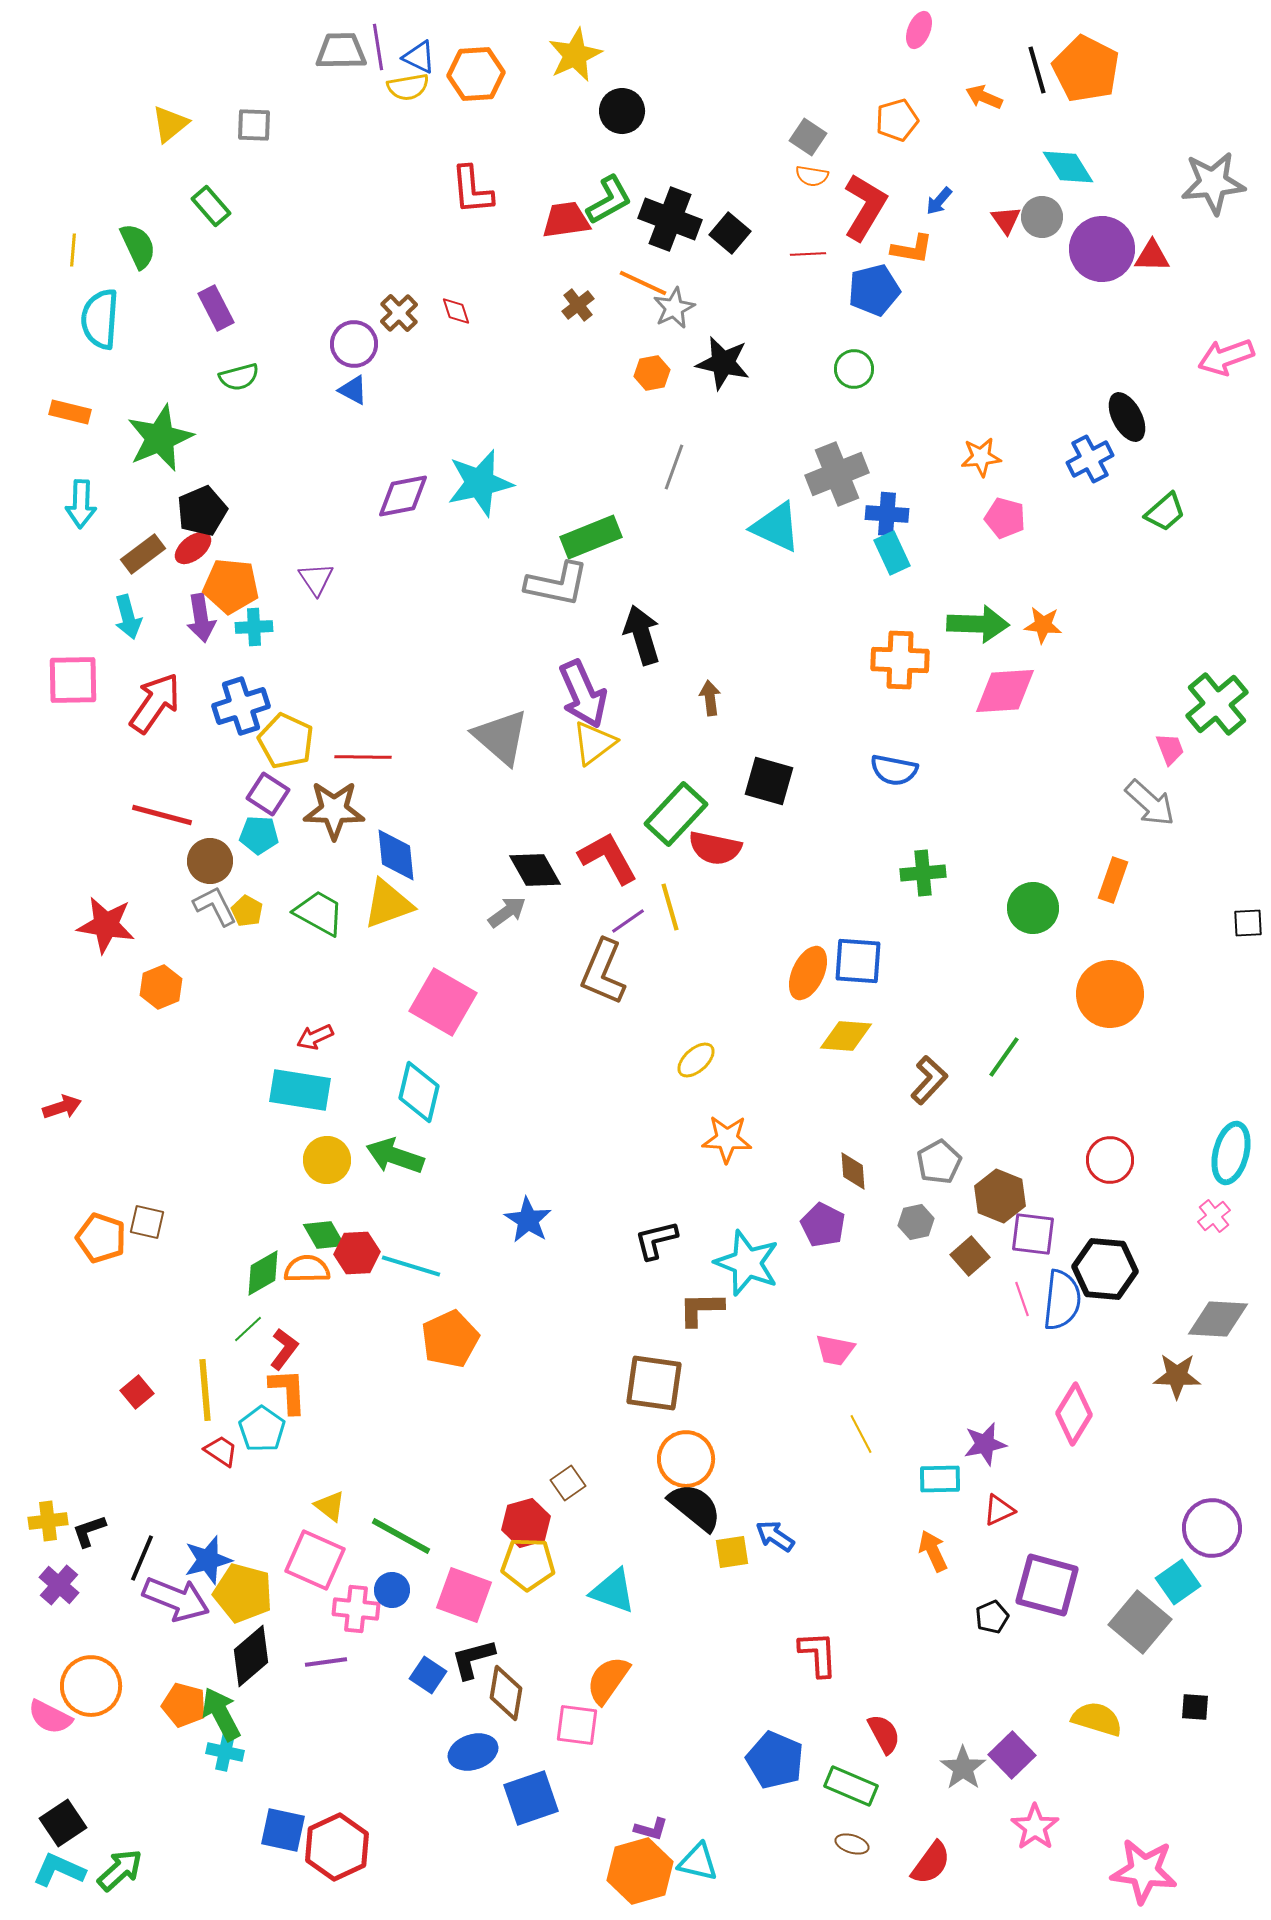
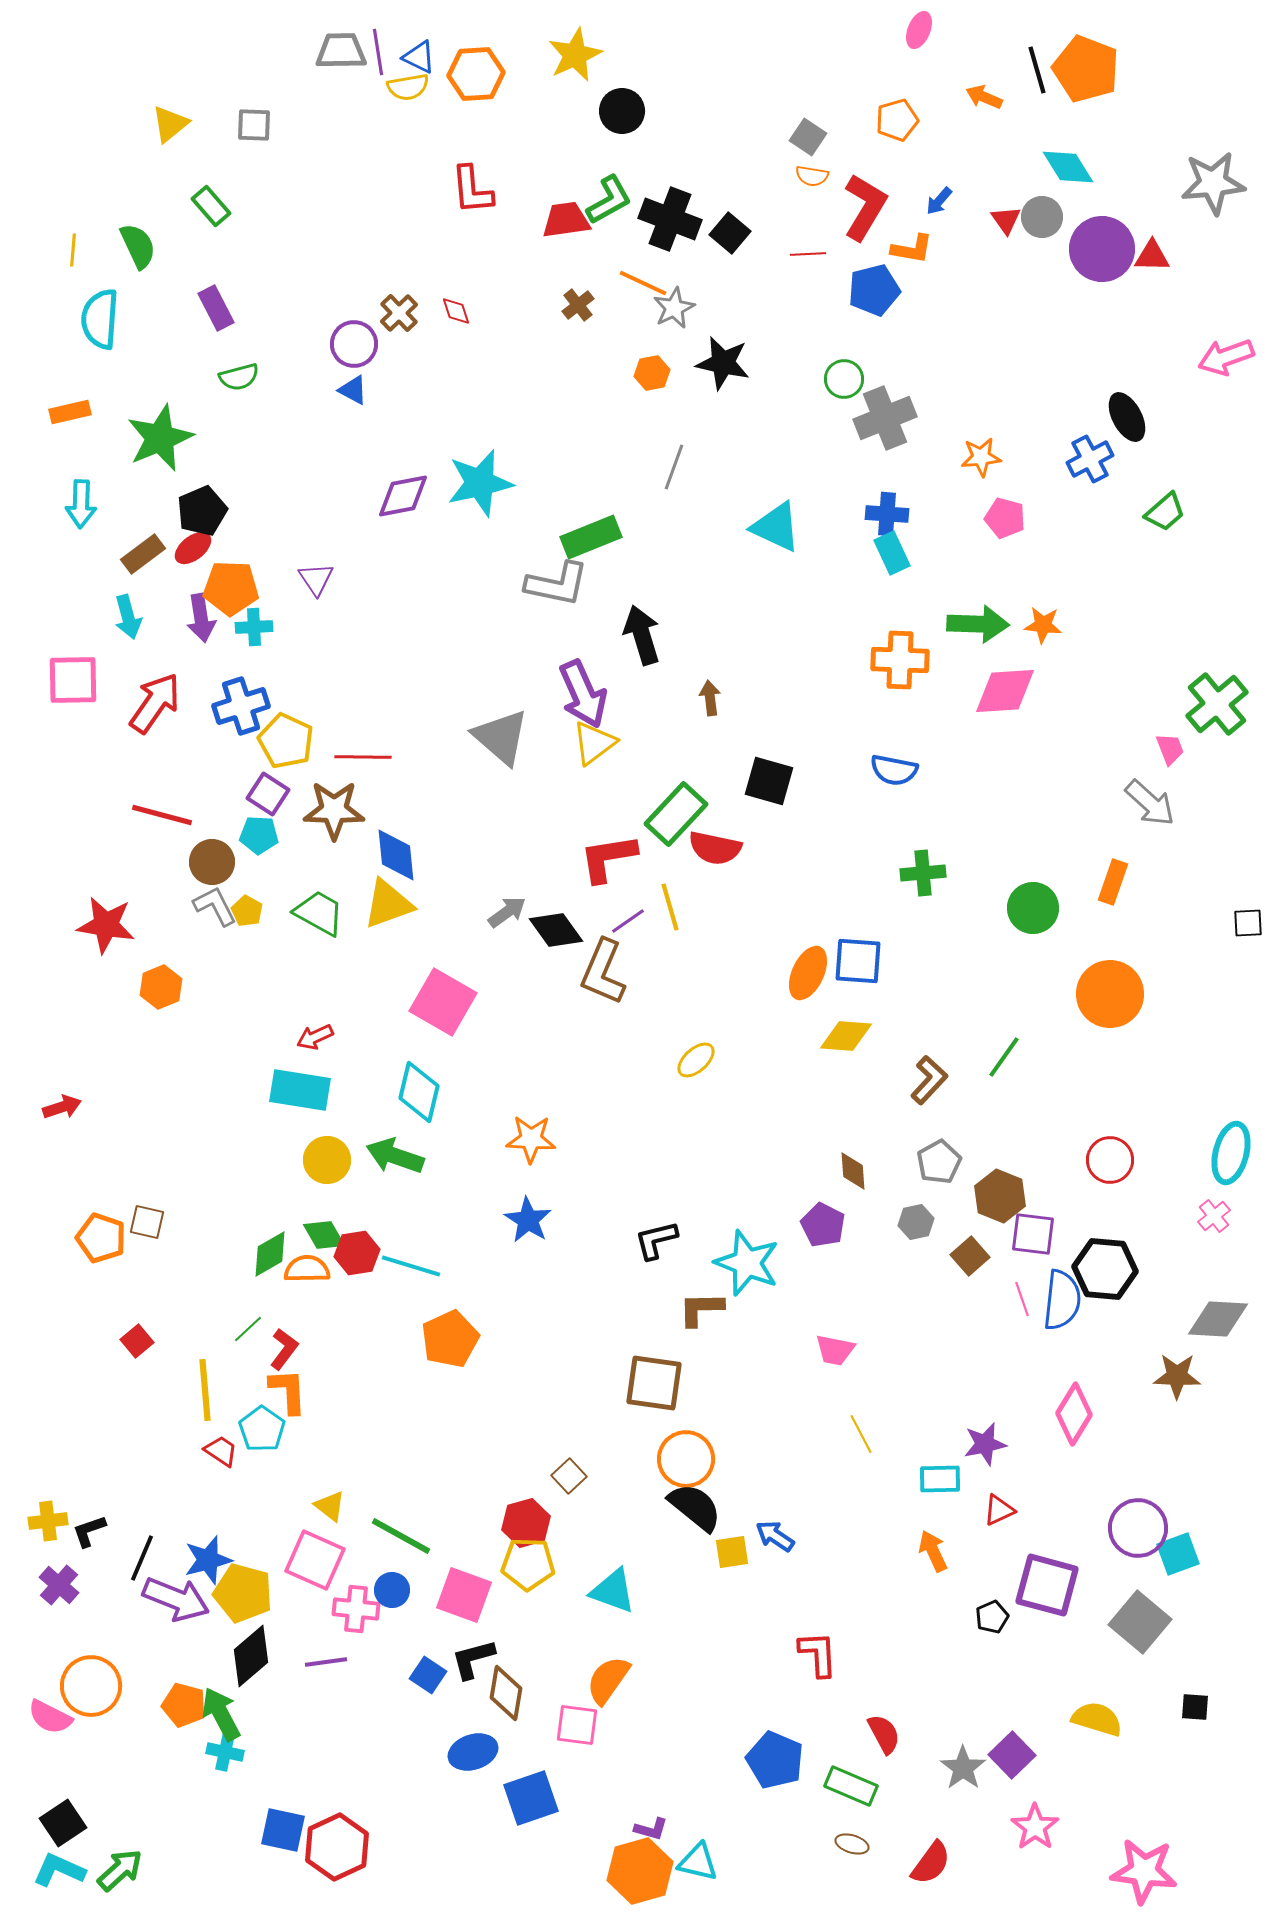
purple line at (378, 47): moved 5 px down
orange pentagon at (1086, 69): rotated 6 degrees counterclockwise
green circle at (854, 369): moved 10 px left, 10 px down
orange rectangle at (70, 412): rotated 27 degrees counterclockwise
gray cross at (837, 474): moved 48 px right, 56 px up
orange pentagon at (231, 586): moved 2 px down; rotated 4 degrees counterclockwise
red L-shape at (608, 858): rotated 70 degrees counterclockwise
brown circle at (210, 861): moved 2 px right, 1 px down
black diamond at (535, 870): moved 21 px right, 60 px down; rotated 6 degrees counterclockwise
orange rectangle at (1113, 880): moved 2 px down
orange star at (727, 1139): moved 196 px left
red hexagon at (357, 1253): rotated 6 degrees counterclockwise
green diamond at (263, 1273): moved 7 px right, 19 px up
red square at (137, 1392): moved 51 px up
brown square at (568, 1483): moved 1 px right, 7 px up; rotated 8 degrees counterclockwise
purple circle at (1212, 1528): moved 74 px left
cyan square at (1178, 1582): moved 28 px up; rotated 15 degrees clockwise
